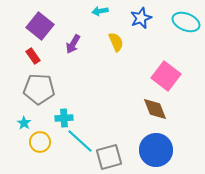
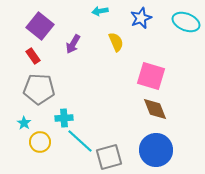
pink square: moved 15 px left; rotated 20 degrees counterclockwise
